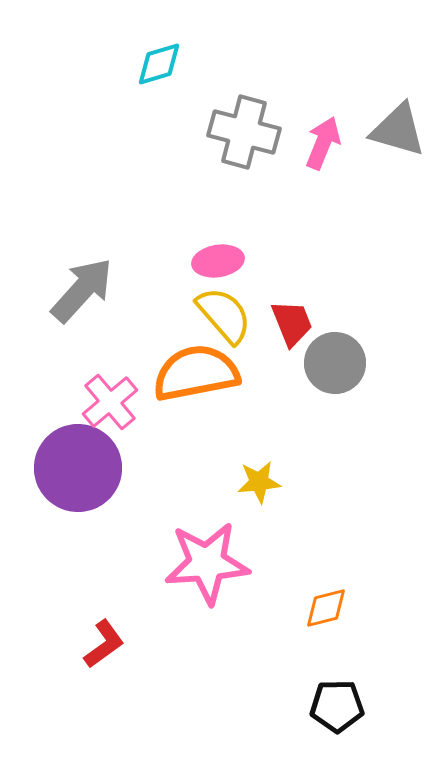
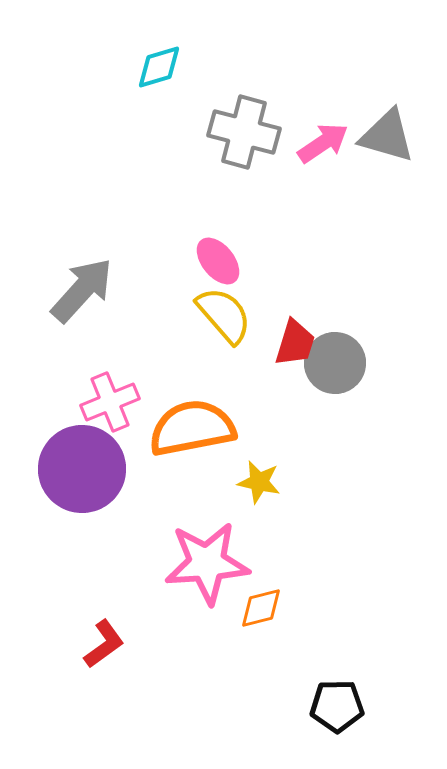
cyan diamond: moved 3 px down
gray triangle: moved 11 px left, 6 px down
pink arrow: rotated 34 degrees clockwise
pink ellipse: rotated 60 degrees clockwise
red trapezoid: moved 3 px right, 20 px down; rotated 39 degrees clockwise
orange semicircle: moved 4 px left, 55 px down
pink cross: rotated 18 degrees clockwise
purple circle: moved 4 px right, 1 px down
yellow star: rotated 18 degrees clockwise
orange diamond: moved 65 px left
